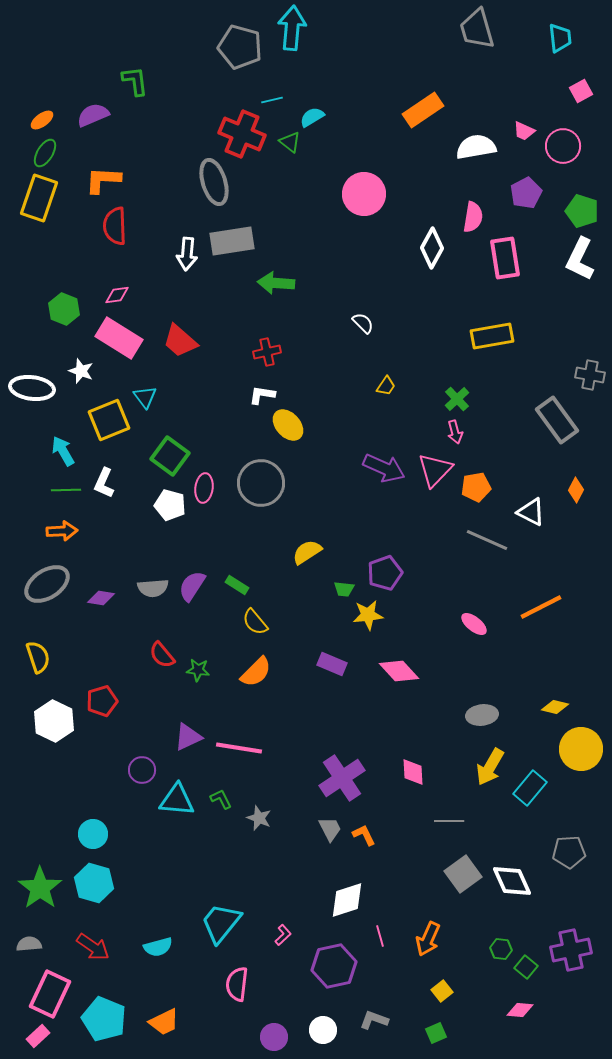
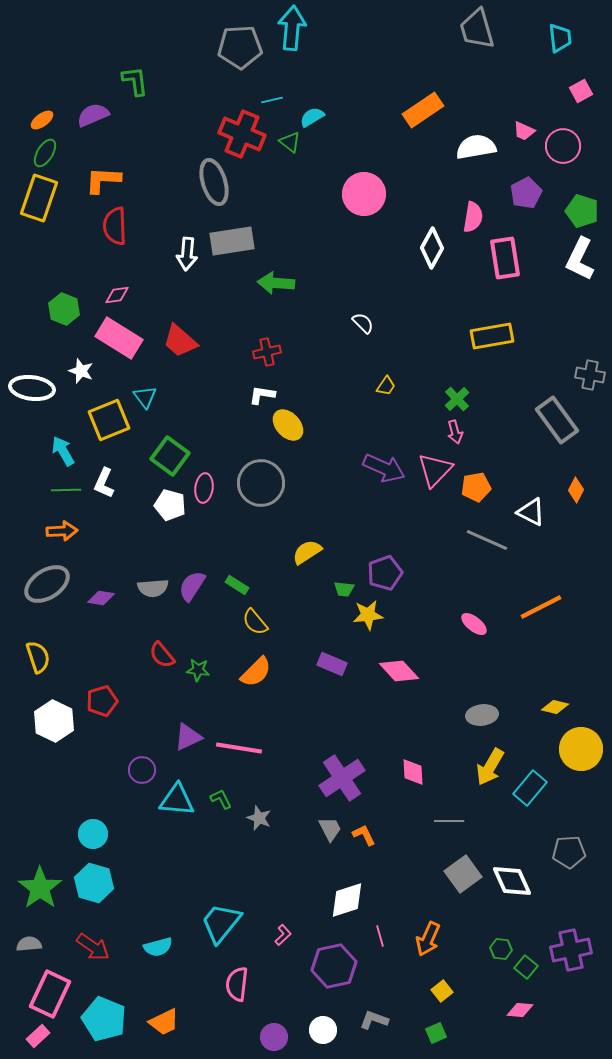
gray pentagon at (240, 47): rotated 18 degrees counterclockwise
